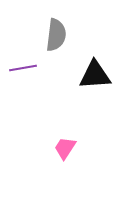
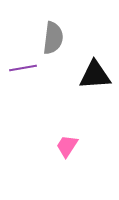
gray semicircle: moved 3 px left, 3 px down
pink trapezoid: moved 2 px right, 2 px up
